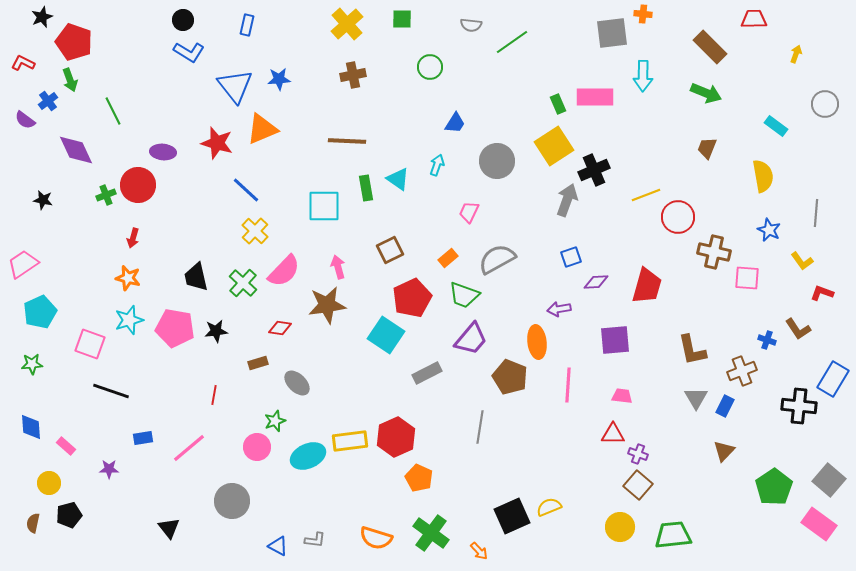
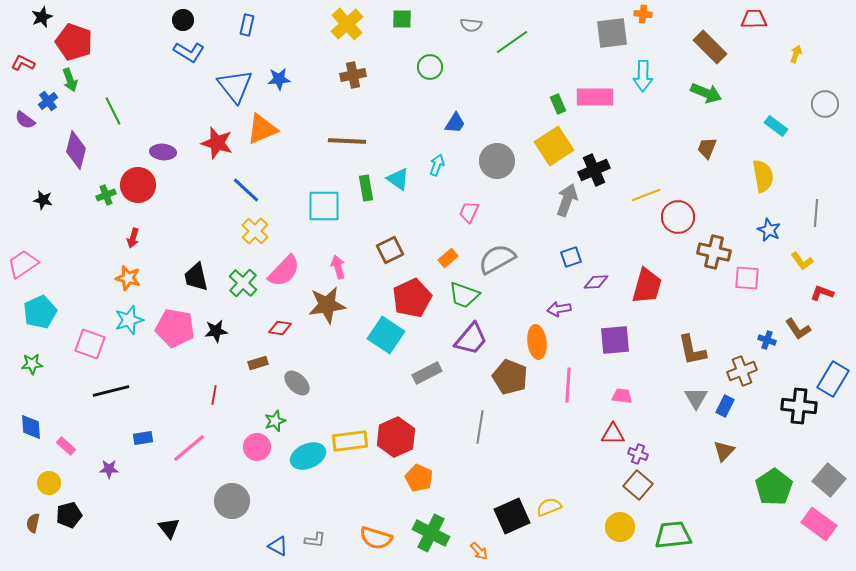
purple diamond at (76, 150): rotated 39 degrees clockwise
black line at (111, 391): rotated 33 degrees counterclockwise
green cross at (431, 533): rotated 9 degrees counterclockwise
